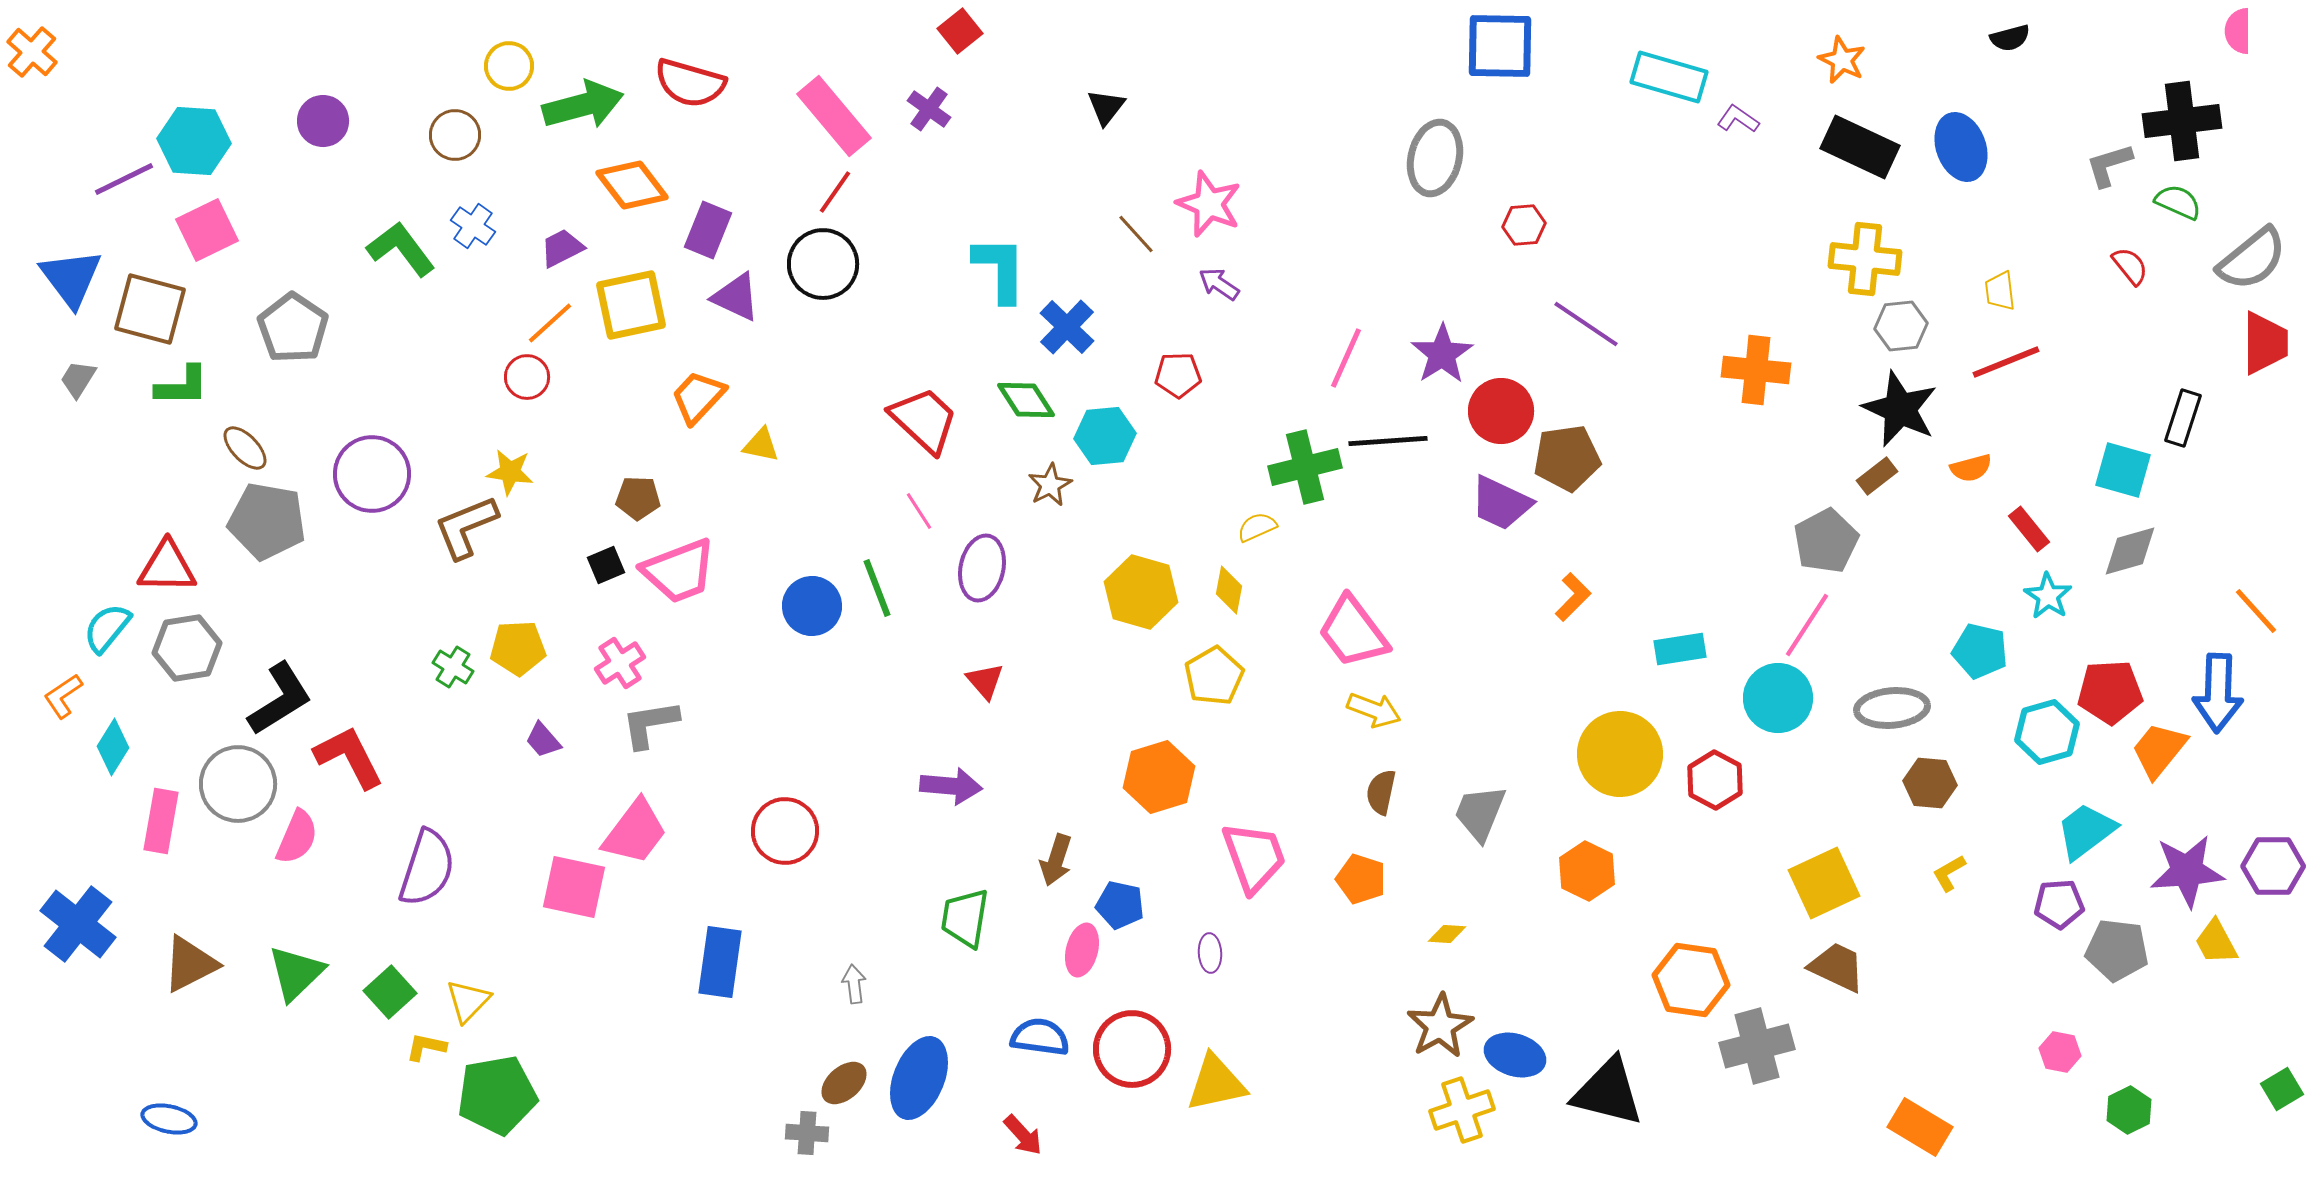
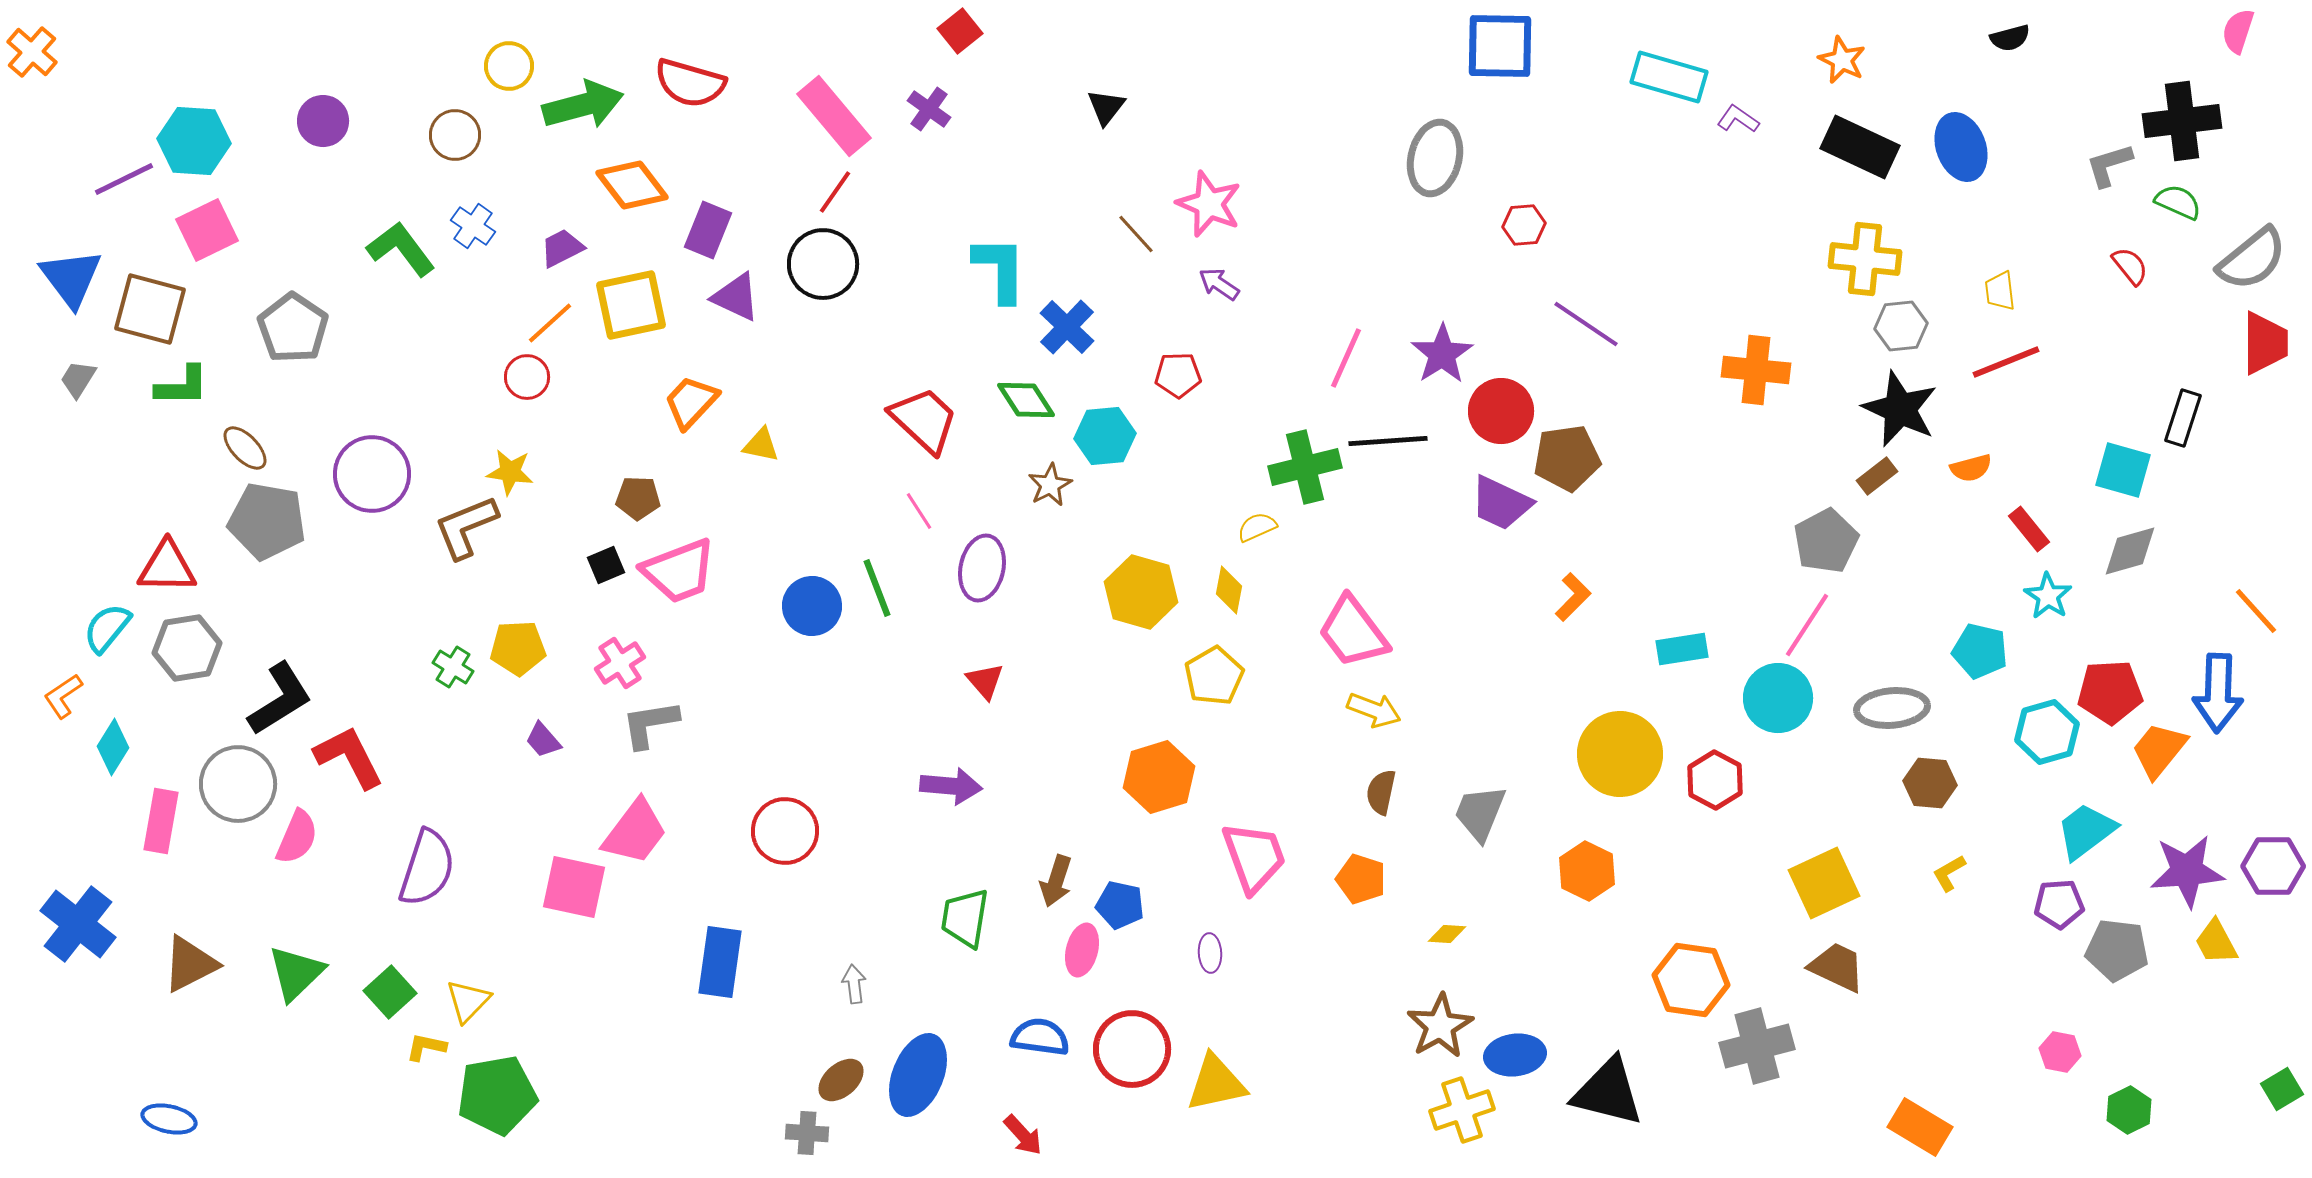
pink semicircle at (2238, 31): rotated 18 degrees clockwise
orange trapezoid at (698, 397): moved 7 px left, 5 px down
cyan rectangle at (1680, 649): moved 2 px right
brown arrow at (1056, 860): moved 21 px down
blue ellipse at (1515, 1055): rotated 24 degrees counterclockwise
blue ellipse at (919, 1078): moved 1 px left, 3 px up
brown ellipse at (844, 1083): moved 3 px left, 3 px up
